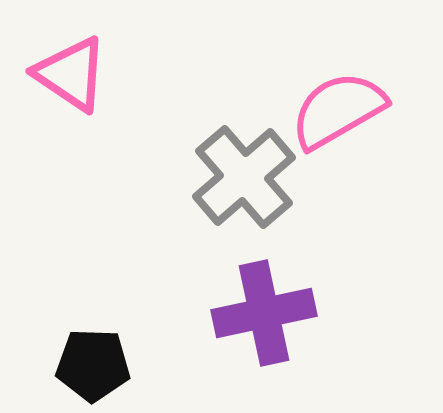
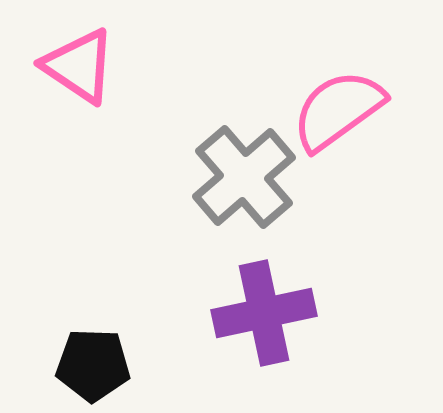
pink triangle: moved 8 px right, 8 px up
pink semicircle: rotated 6 degrees counterclockwise
